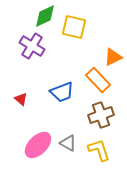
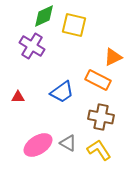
green diamond: moved 1 px left
yellow square: moved 2 px up
orange rectangle: rotated 20 degrees counterclockwise
blue trapezoid: rotated 15 degrees counterclockwise
red triangle: moved 3 px left, 2 px up; rotated 40 degrees counterclockwise
brown cross: moved 2 px down; rotated 30 degrees clockwise
pink ellipse: rotated 12 degrees clockwise
yellow L-shape: rotated 15 degrees counterclockwise
